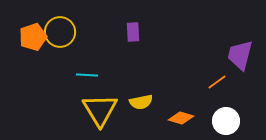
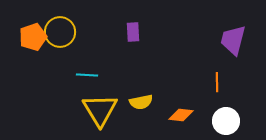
purple trapezoid: moved 7 px left, 15 px up
orange line: rotated 54 degrees counterclockwise
orange diamond: moved 3 px up; rotated 10 degrees counterclockwise
